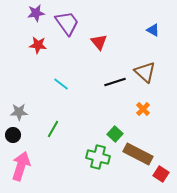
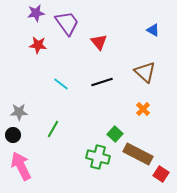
black line: moved 13 px left
pink arrow: rotated 44 degrees counterclockwise
